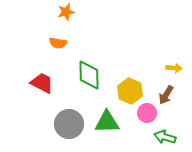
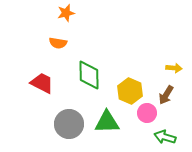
orange star: moved 1 px down
